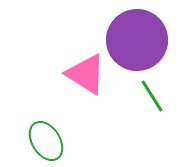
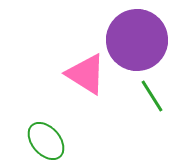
green ellipse: rotated 9 degrees counterclockwise
